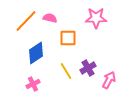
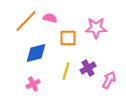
pink star: moved 10 px down
blue diamond: rotated 20 degrees clockwise
yellow line: rotated 48 degrees clockwise
